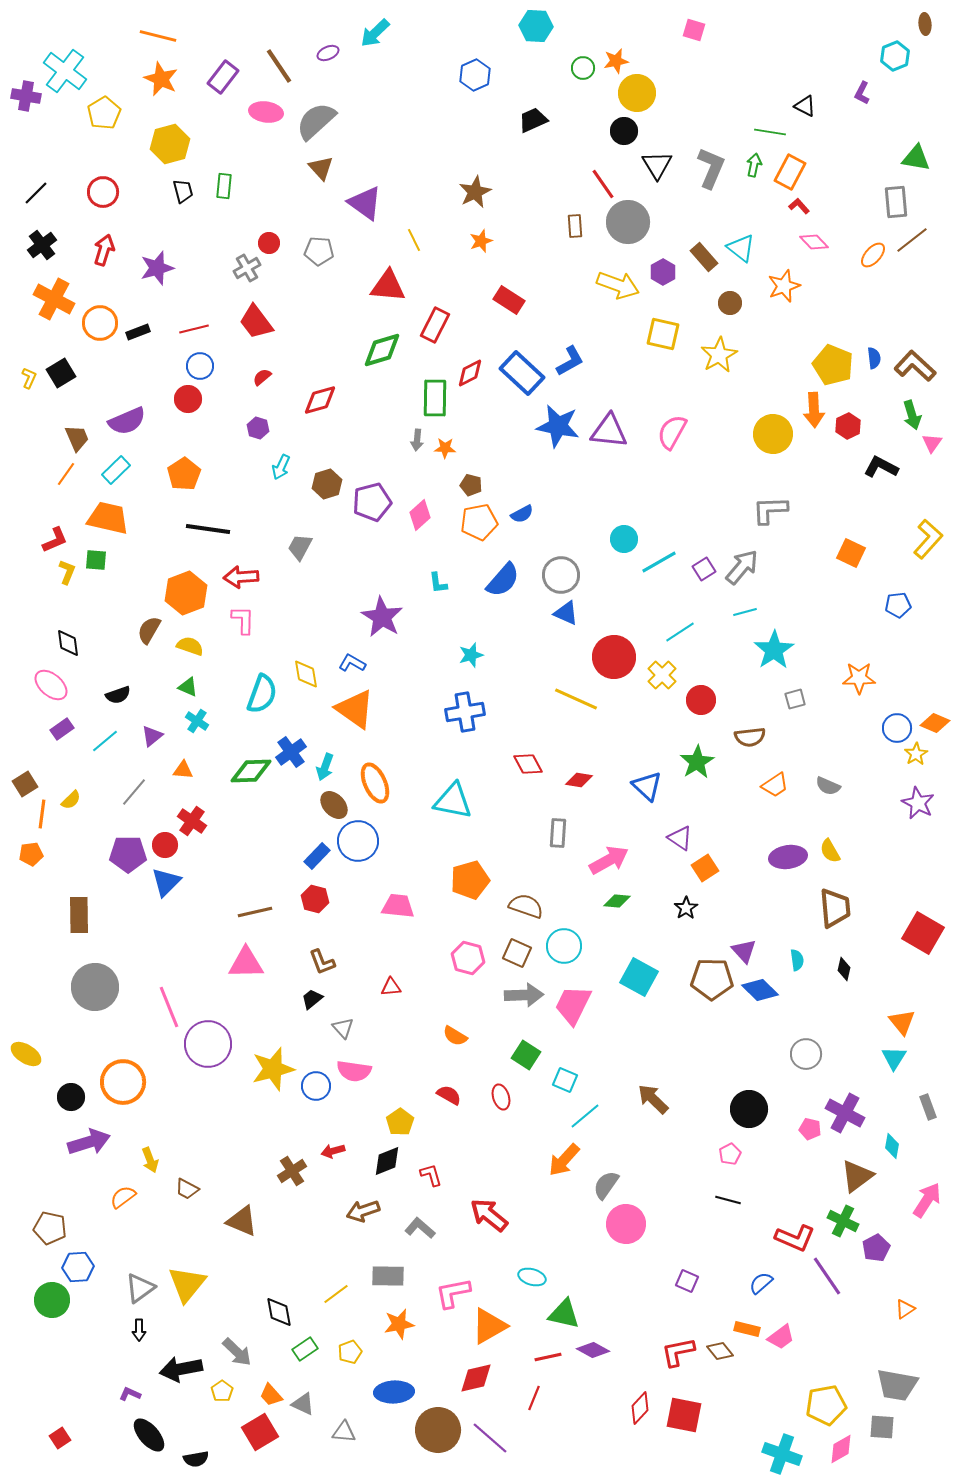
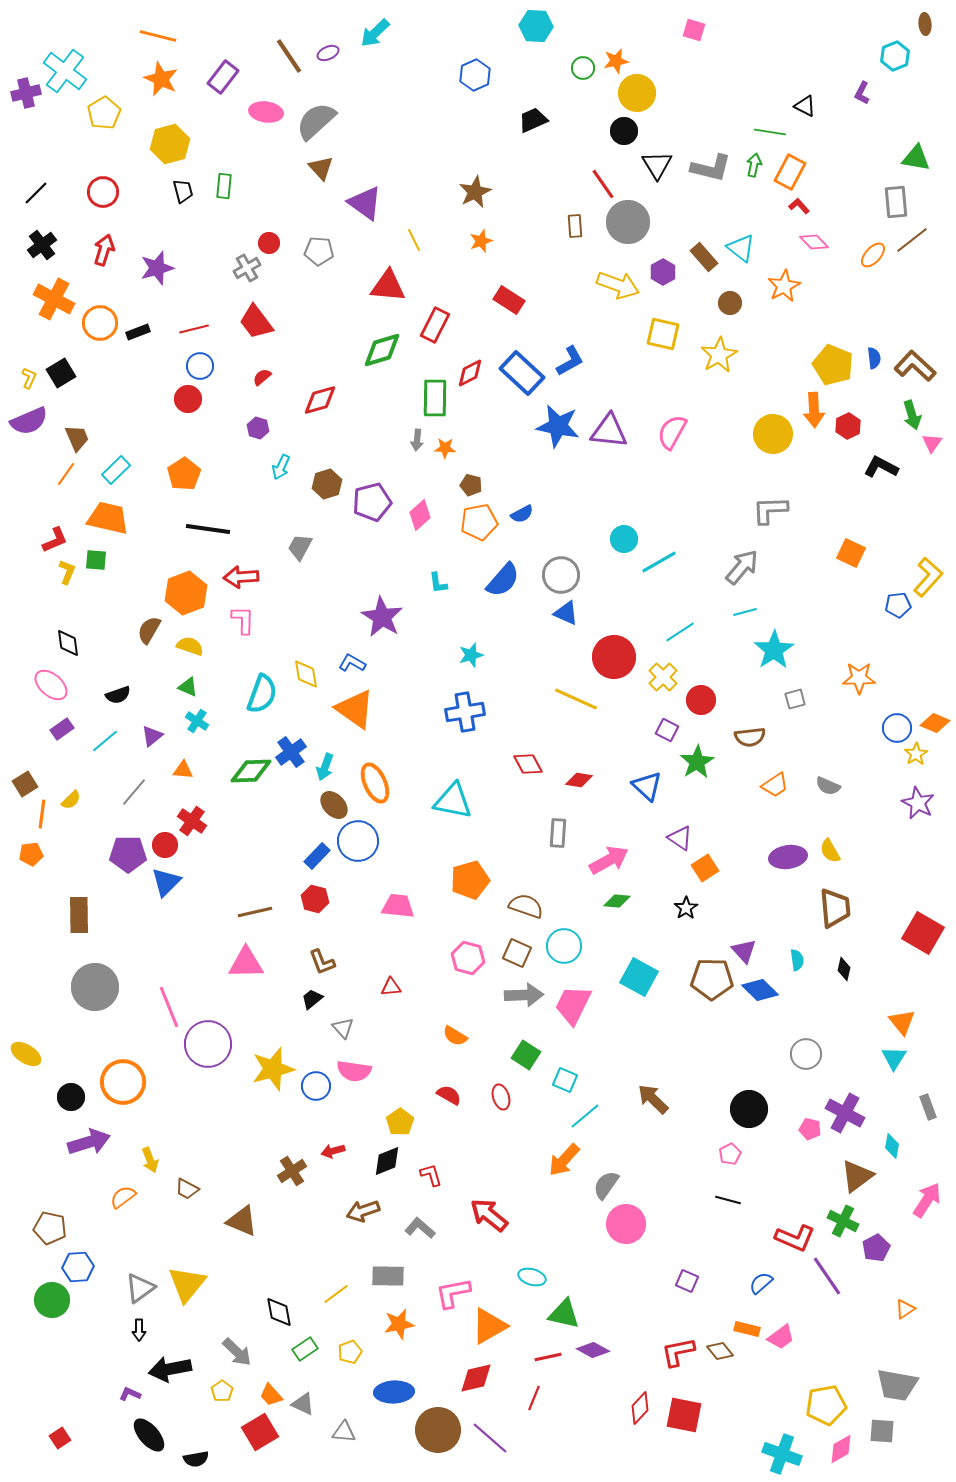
brown line at (279, 66): moved 10 px right, 10 px up
purple cross at (26, 96): moved 3 px up; rotated 24 degrees counterclockwise
gray L-shape at (711, 168): rotated 81 degrees clockwise
orange star at (784, 286): rotated 8 degrees counterclockwise
purple semicircle at (127, 421): moved 98 px left
yellow L-shape at (928, 539): moved 38 px down
purple square at (704, 569): moved 37 px left, 161 px down; rotated 30 degrees counterclockwise
yellow cross at (662, 675): moved 1 px right, 2 px down
black arrow at (181, 1369): moved 11 px left
gray square at (882, 1427): moved 4 px down
